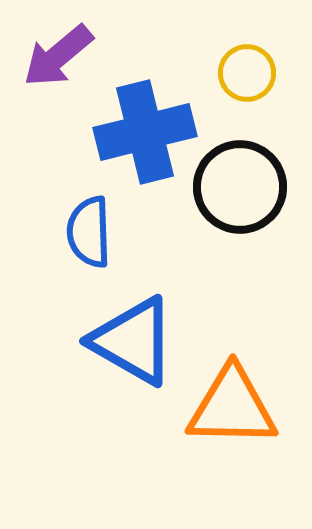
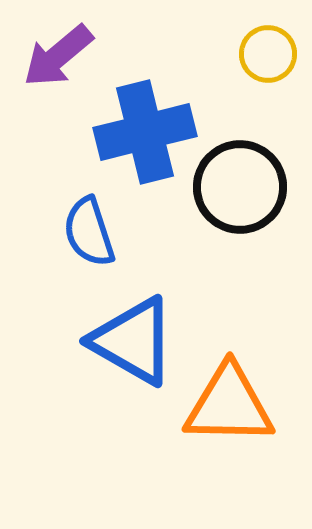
yellow circle: moved 21 px right, 19 px up
blue semicircle: rotated 16 degrees counterclockwise
orange triangle: moved 3 px left, 2 px up
